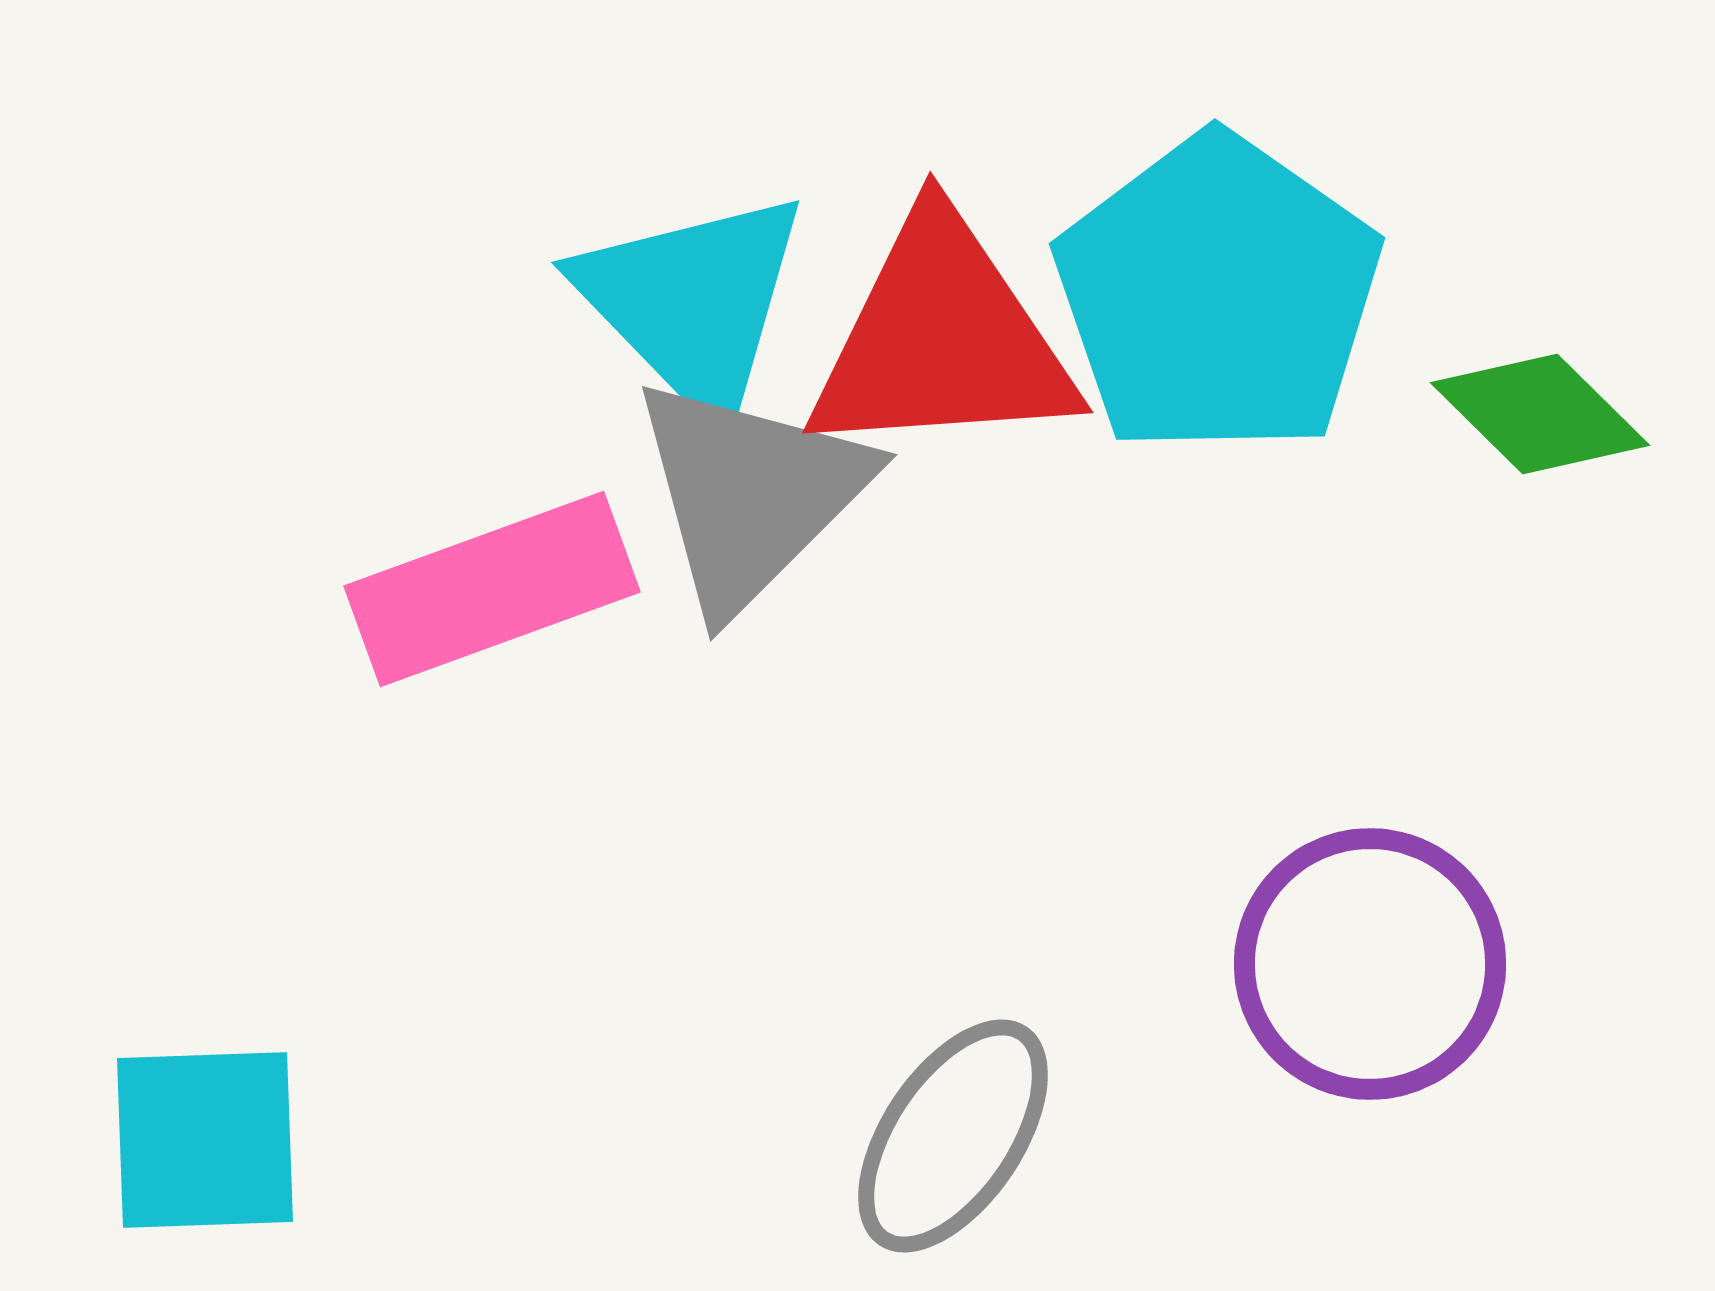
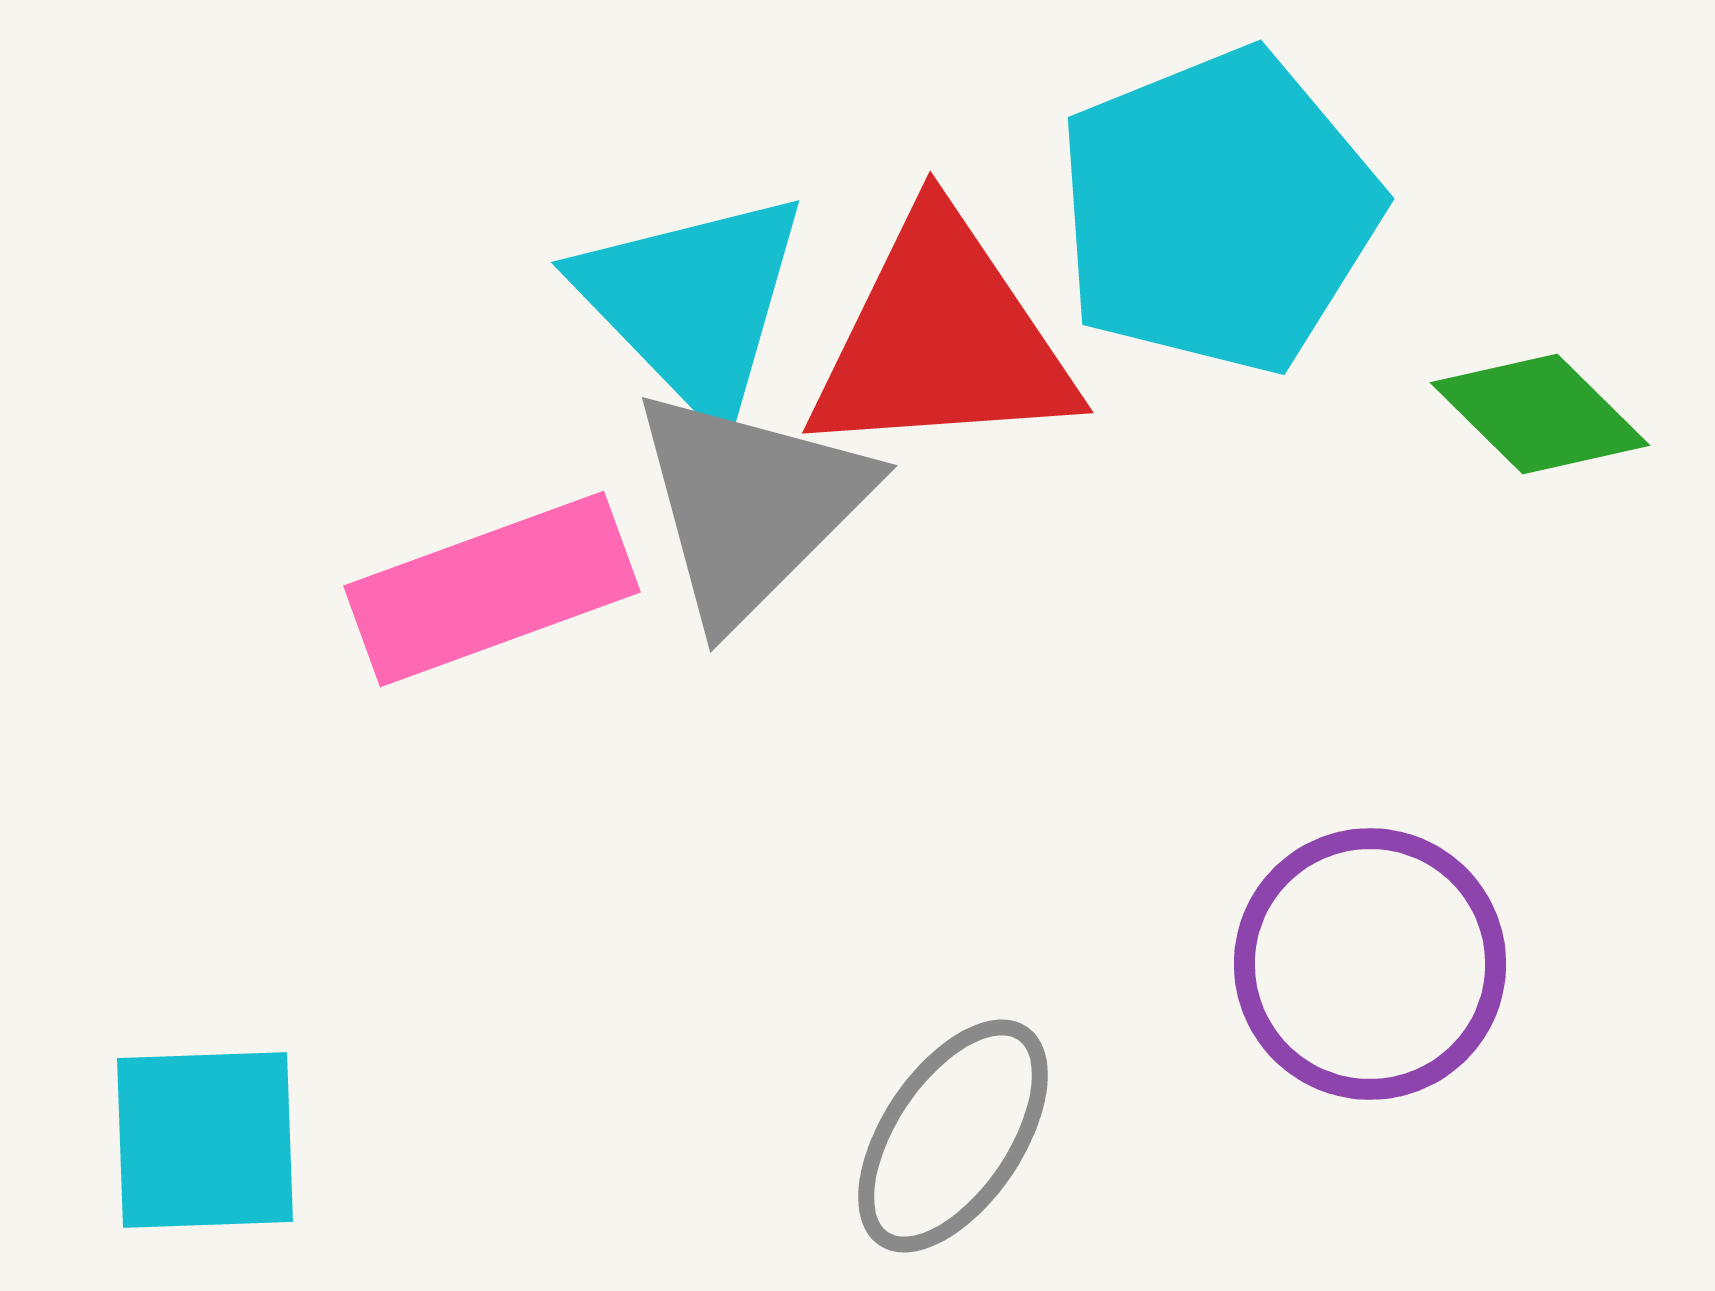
cyan pentagon: moved 84 px up; rotated 15 degrees clockwise
gray triangle: moved 11 px down
